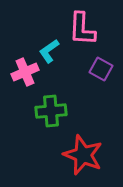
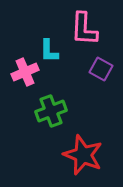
pink L-shape: moved 2 px right
cyan L-shape: rotated 55 degrees counterclockwise
green cross: rotated 16 degrees counterclockwise
